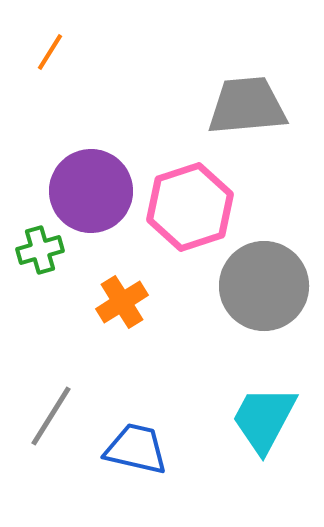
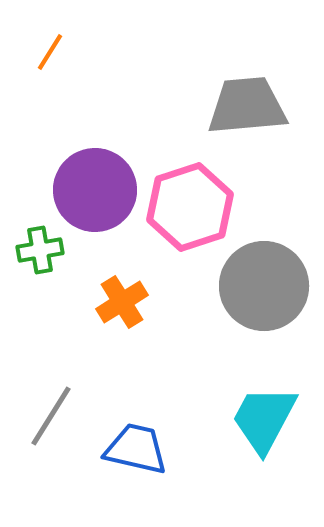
purple circle: moved 4 px right, 1 px up
green cross: rotated 6 degrees clockwise
